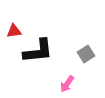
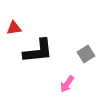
red triangle: moved 3 px up
